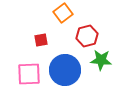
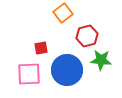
red square: moved 8 px down
blue circle: moved 2 px right
